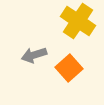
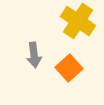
gray arrow: rotated 80 degrees counterclockwise
